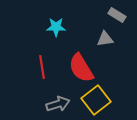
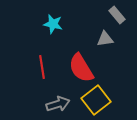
gray rectangle: rotated 18 degrees clockwise
cyan star: moved 3 px left, 3 px up; rotated 12 degrees clockwise
